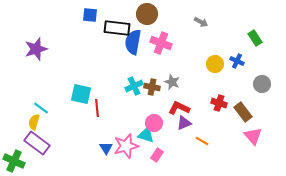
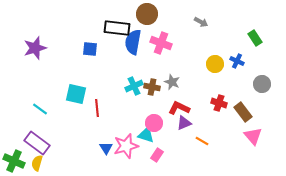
blue square: moved 34 px down
purple star: moved 1 px left, 1 px up
cyan square: moved 5 px left
cyan line: moved 1 px left, 1 px down
yellow semicircle: moved 3 px right, 41 px down
